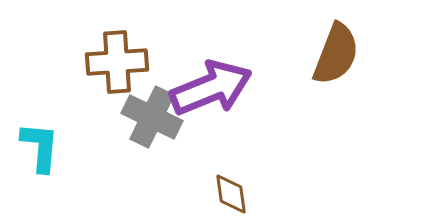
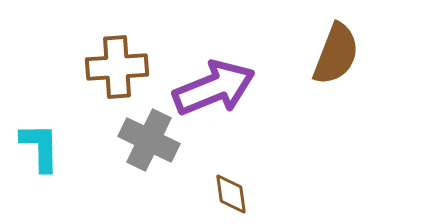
brown cross: moved 5 px down
purple arrow: moved 3 px right
gray cross: moved 3 px left, 23 px down
cyan L-shape: rotated 6 degrees counterclockwise
